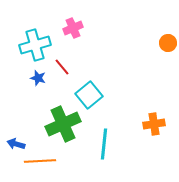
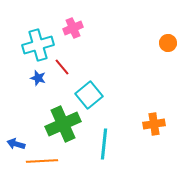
cyan cross: moved 3 px right
orange line: moved 2 px right
